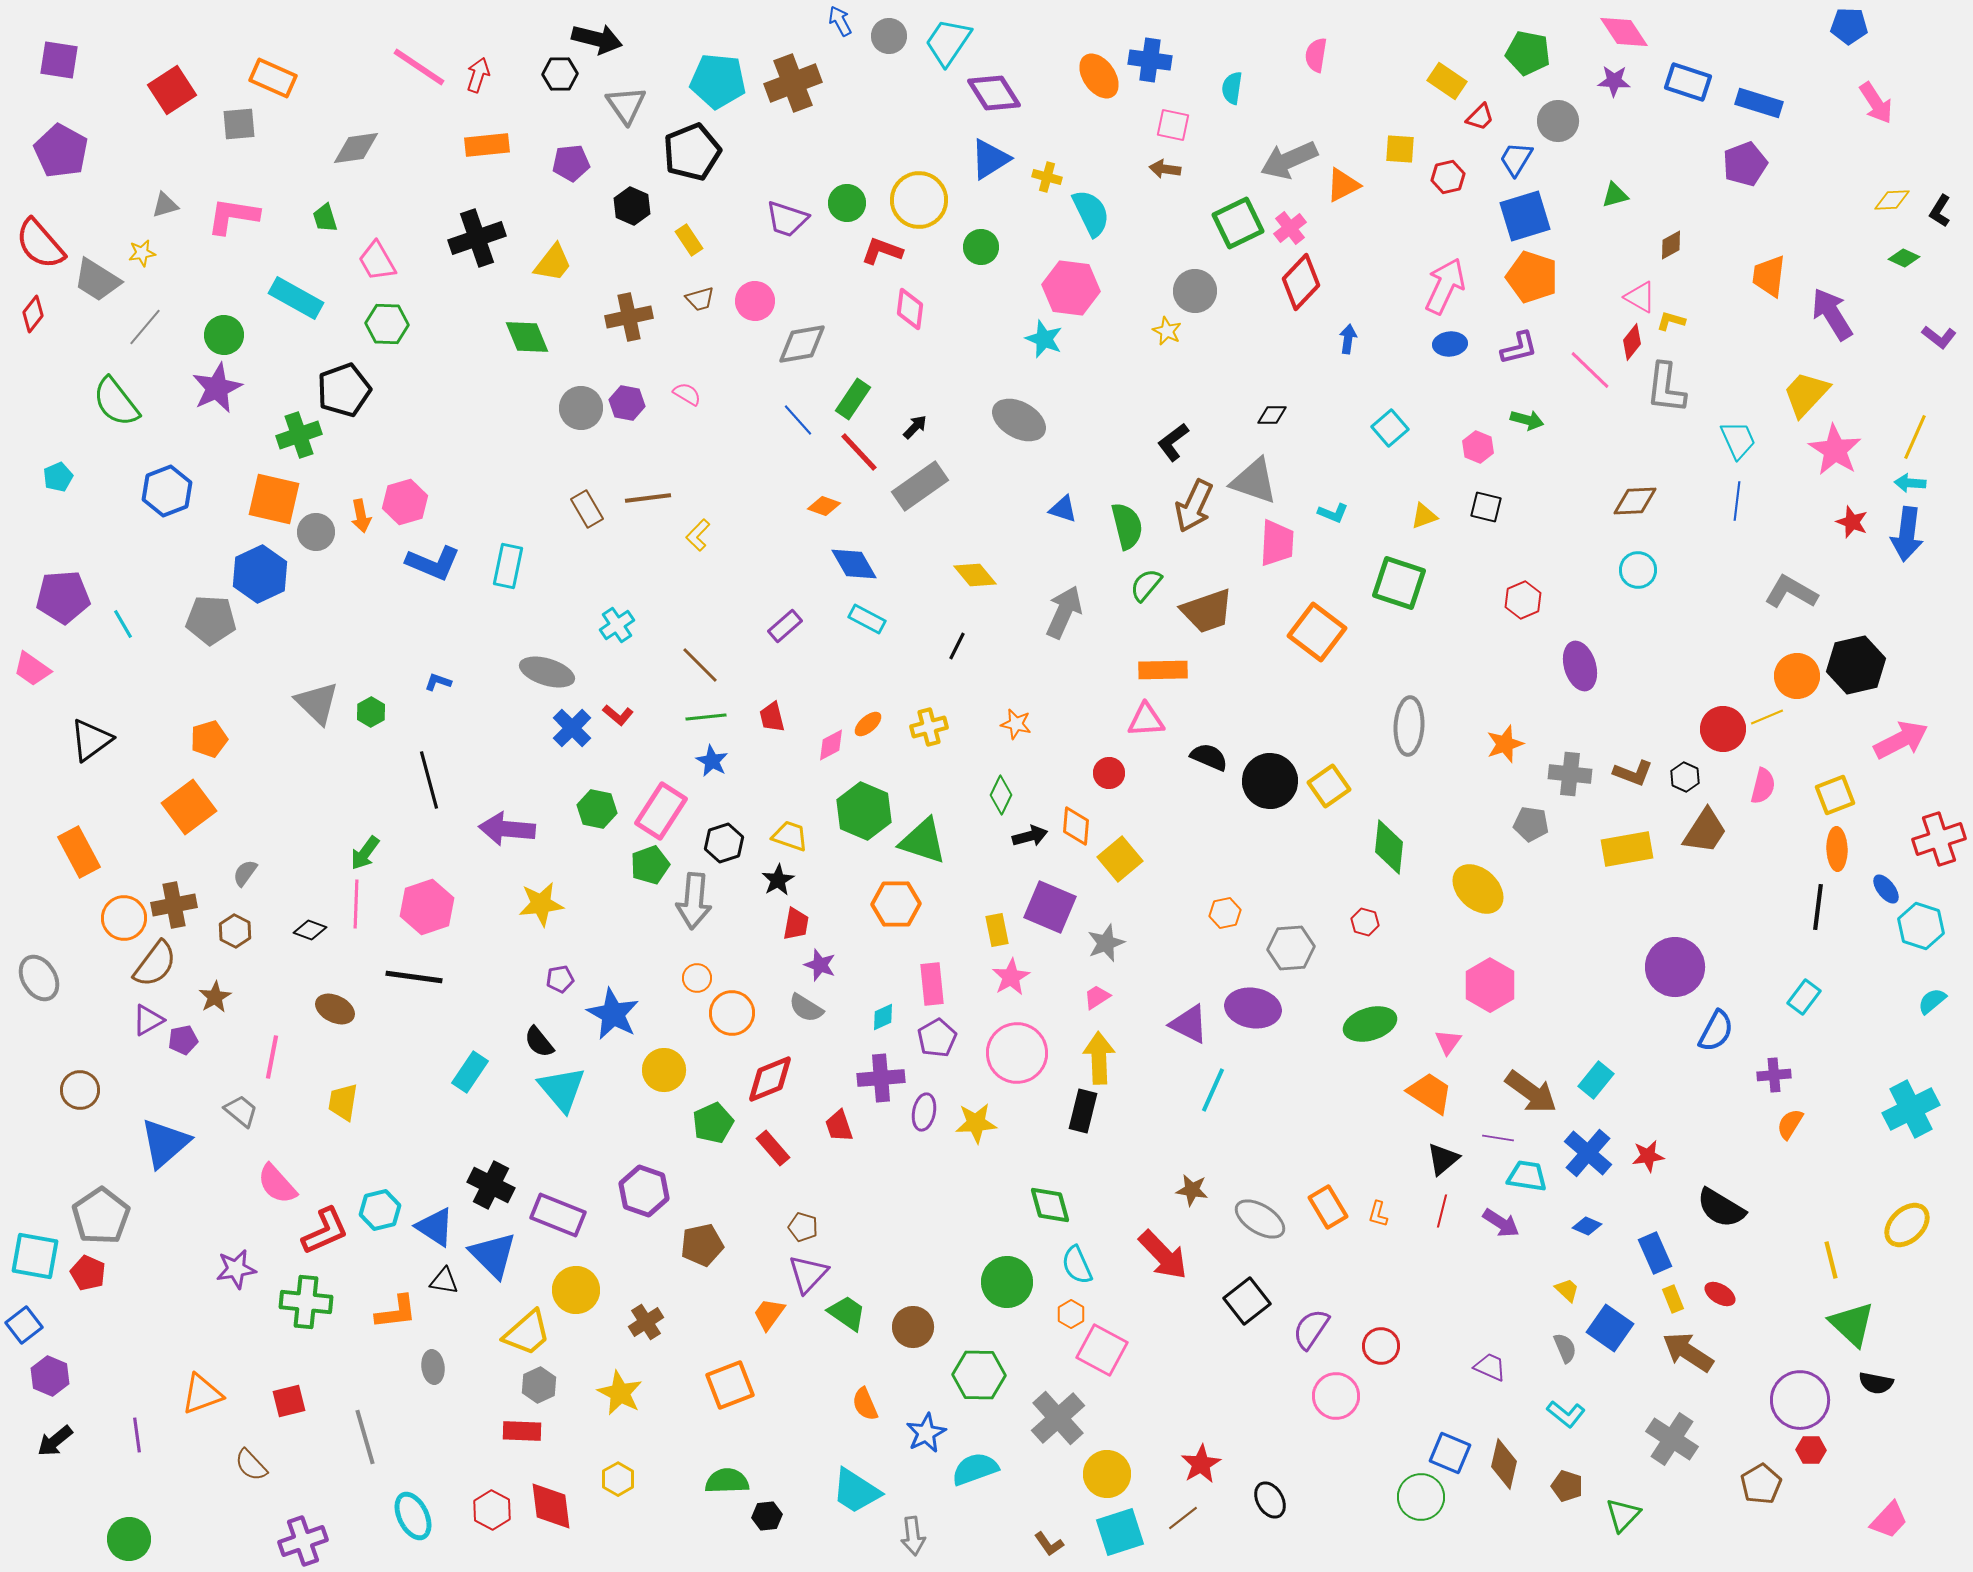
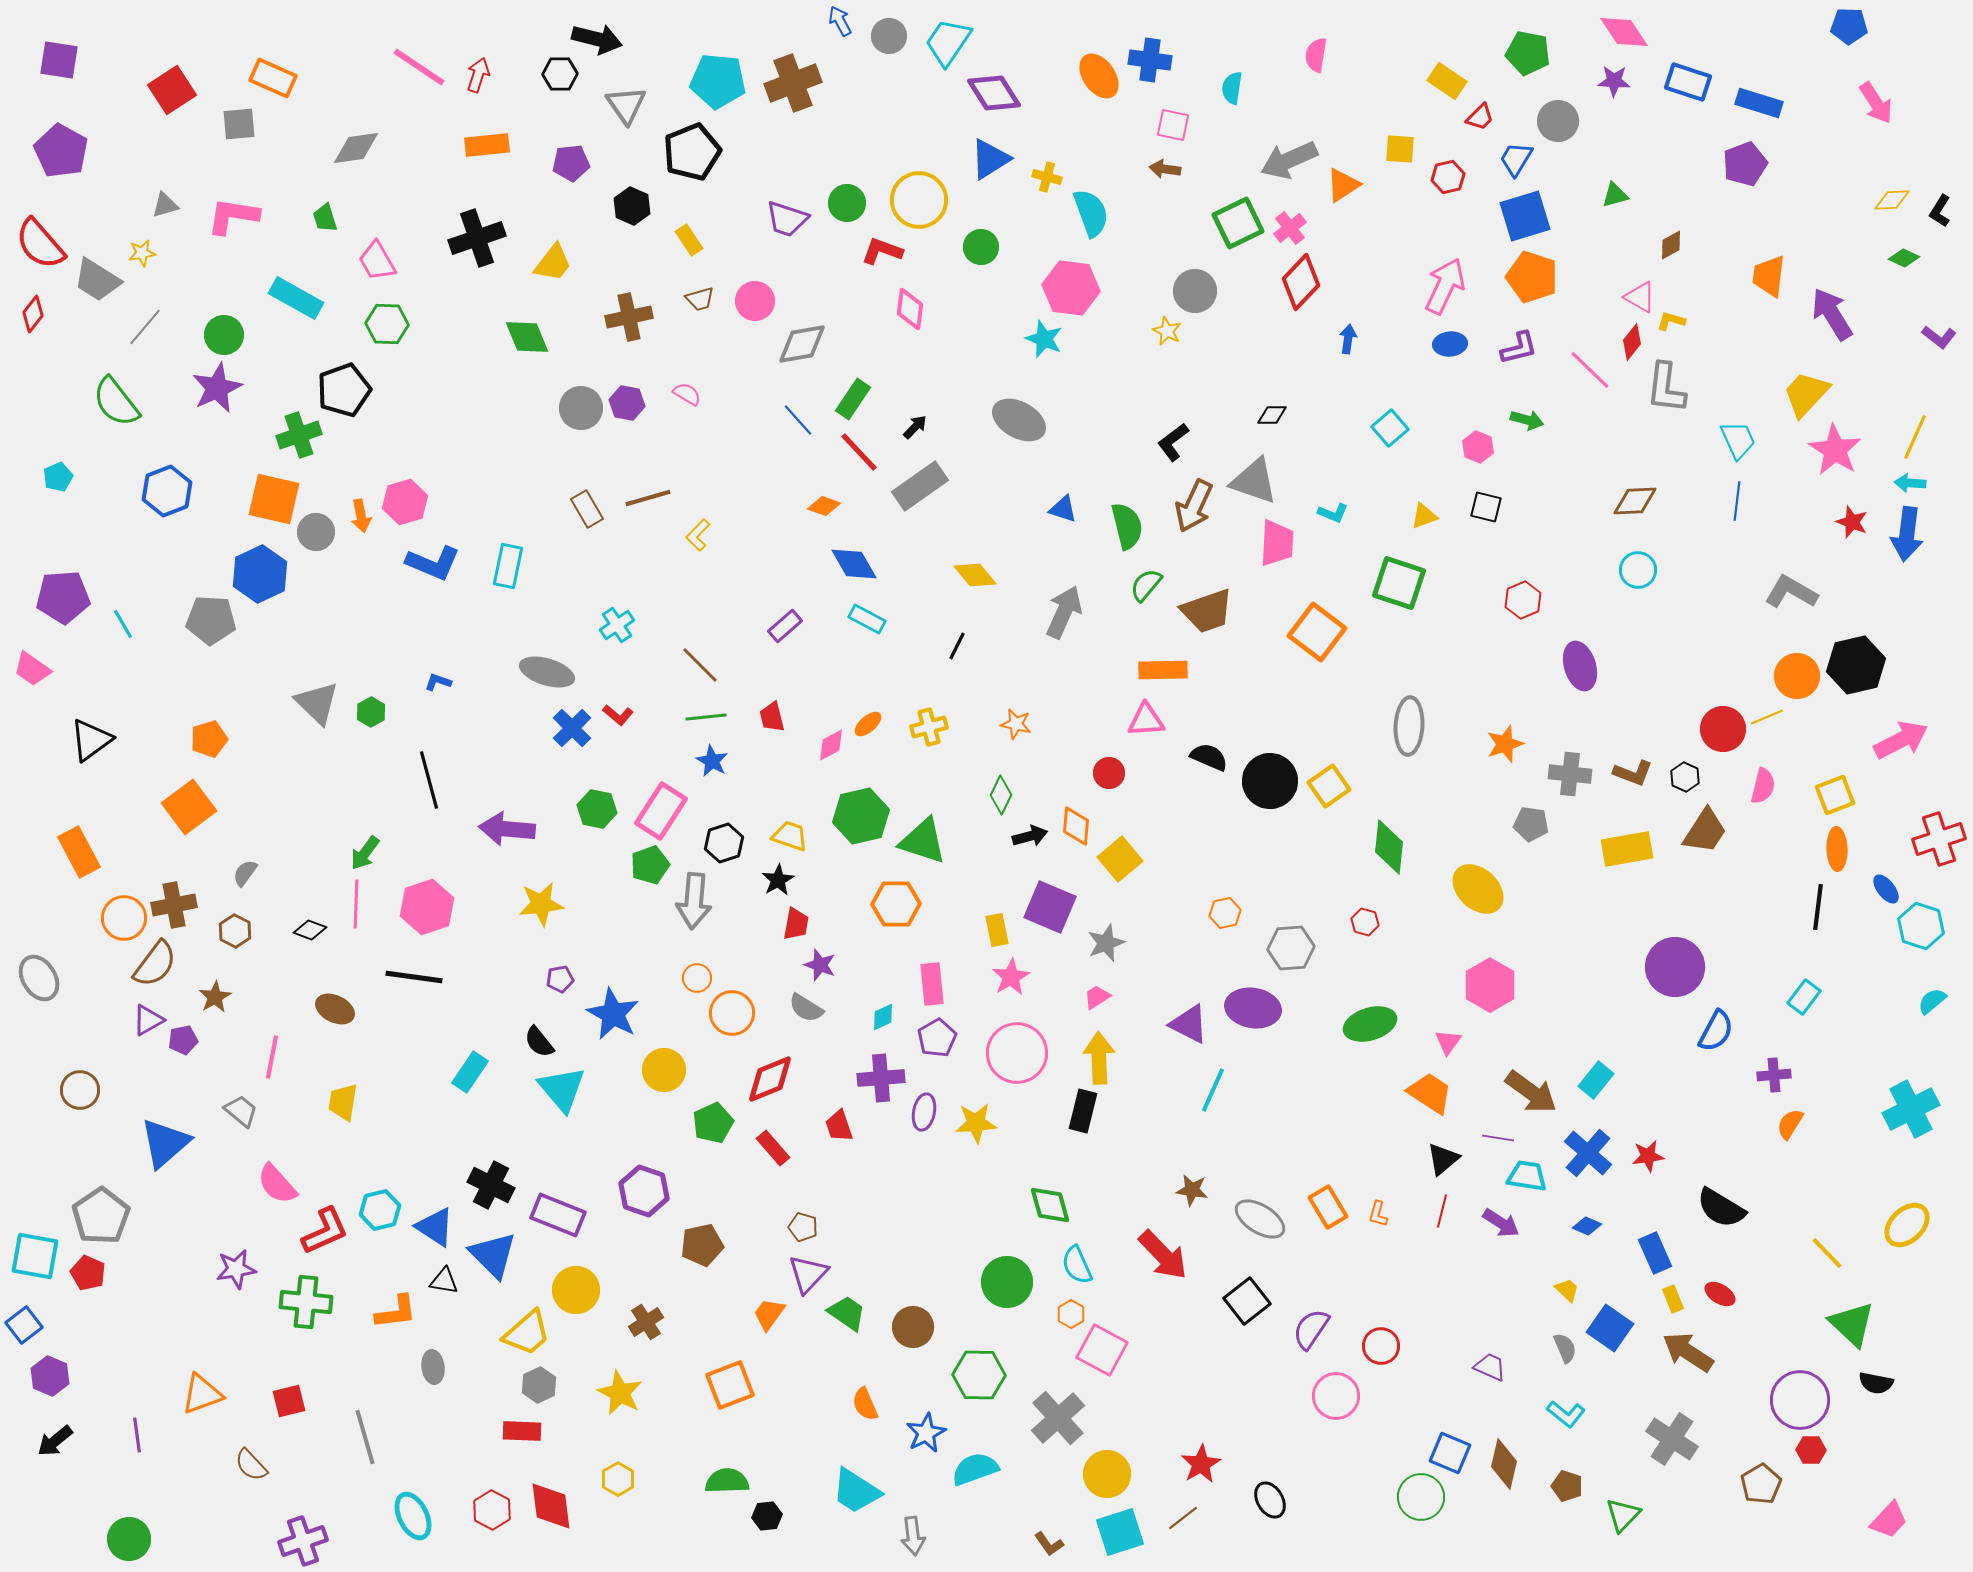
orange triangle at (1343, 185): rotated 6 degrees counterclockwise
cyan semicircle at (1091, 213): rotated 6 degrees clockwise
brown line at (648, 498): rotated 9 degrees counterclockwise
green hexagon at (864, 811): moved 3 px left, 5 px down; rotated 24 degrees clockwise
yellow line at (1831, 1260): moved 4 px left, 7 px up; rotated 30 degrees counterclockwise
